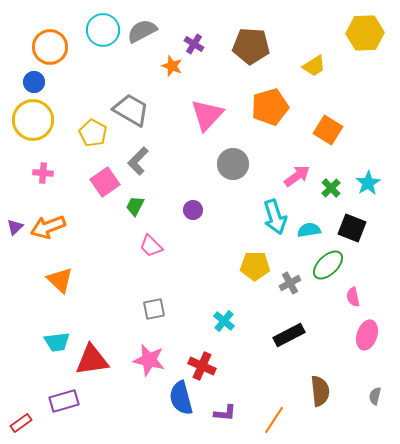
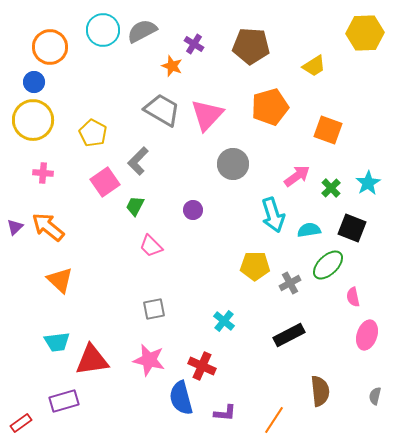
gray trapezoid at (131, 110): moved 31 px right
orange square at (328, 130): rotated 12 degrees counterclockwise
cyan arrow at (275, 217): moved 2 px left, 2 px up
orange arrow at (48, 227): rotated 60 degrees clockwise
